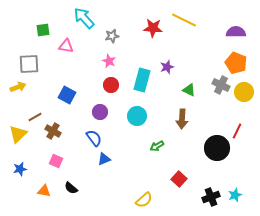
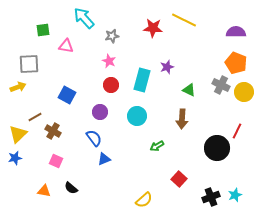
blue star: moved 5 px left, 11 px up
